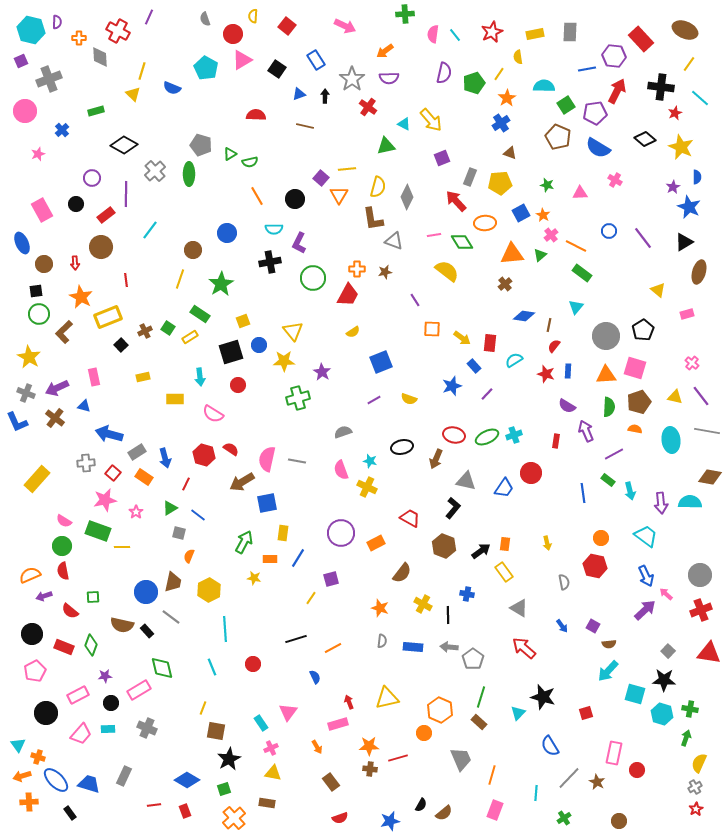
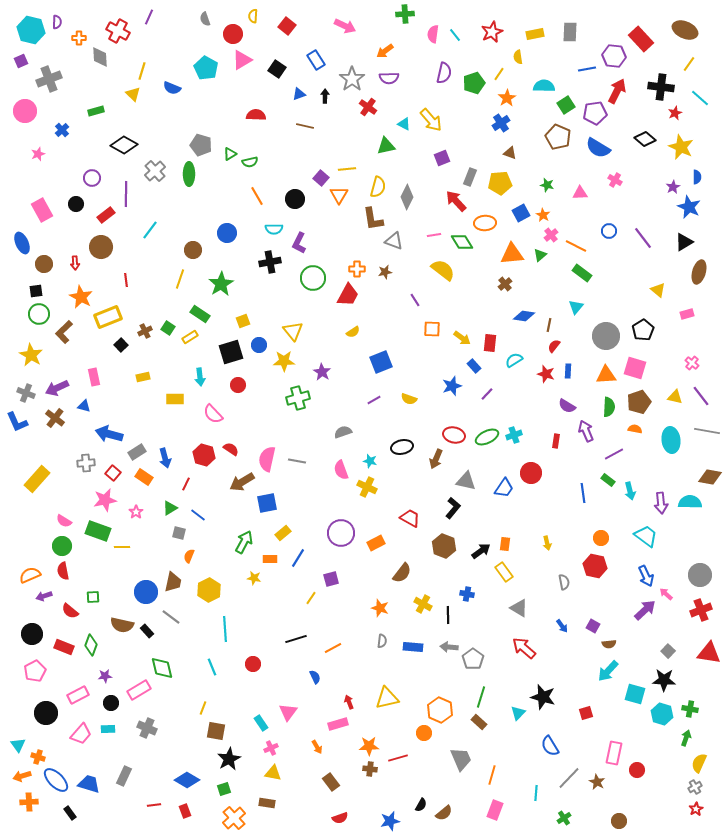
yellow semicircle at (447, 271): moved 4 px left, 1 px up
yellow star at (29, 357): moved 2 px right, 2 px up
pink semicircle at (213, 414): rotated 15 degrees clockwise
yellow rectangle at (283, 533): rotated 42 degrees clockwise
